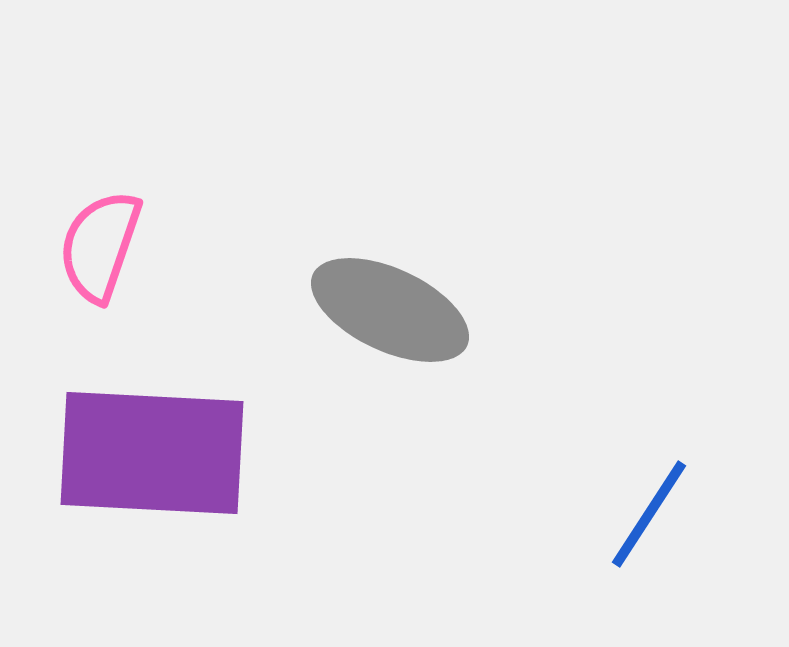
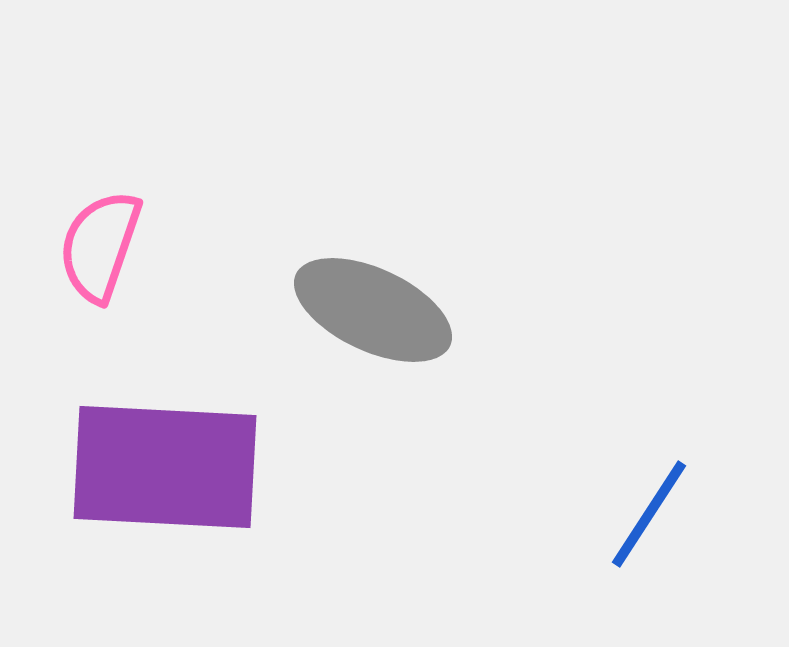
gray ellipse: moved 17 px left
purple rectangle: moved 13 px right, 14 px down
